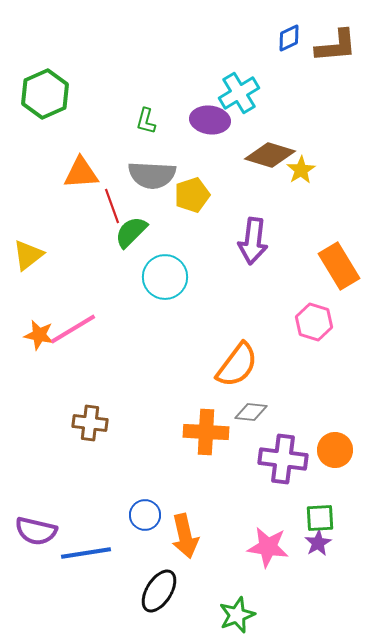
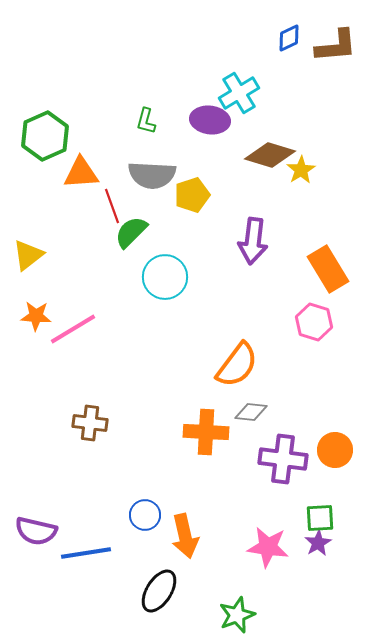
green hexagon: moved 42 px down
orange rectangle: moved 11 px left, 3 px down
orange star: moved 3 px left, 19 px up; rotated 8 degrees counterclockwise
